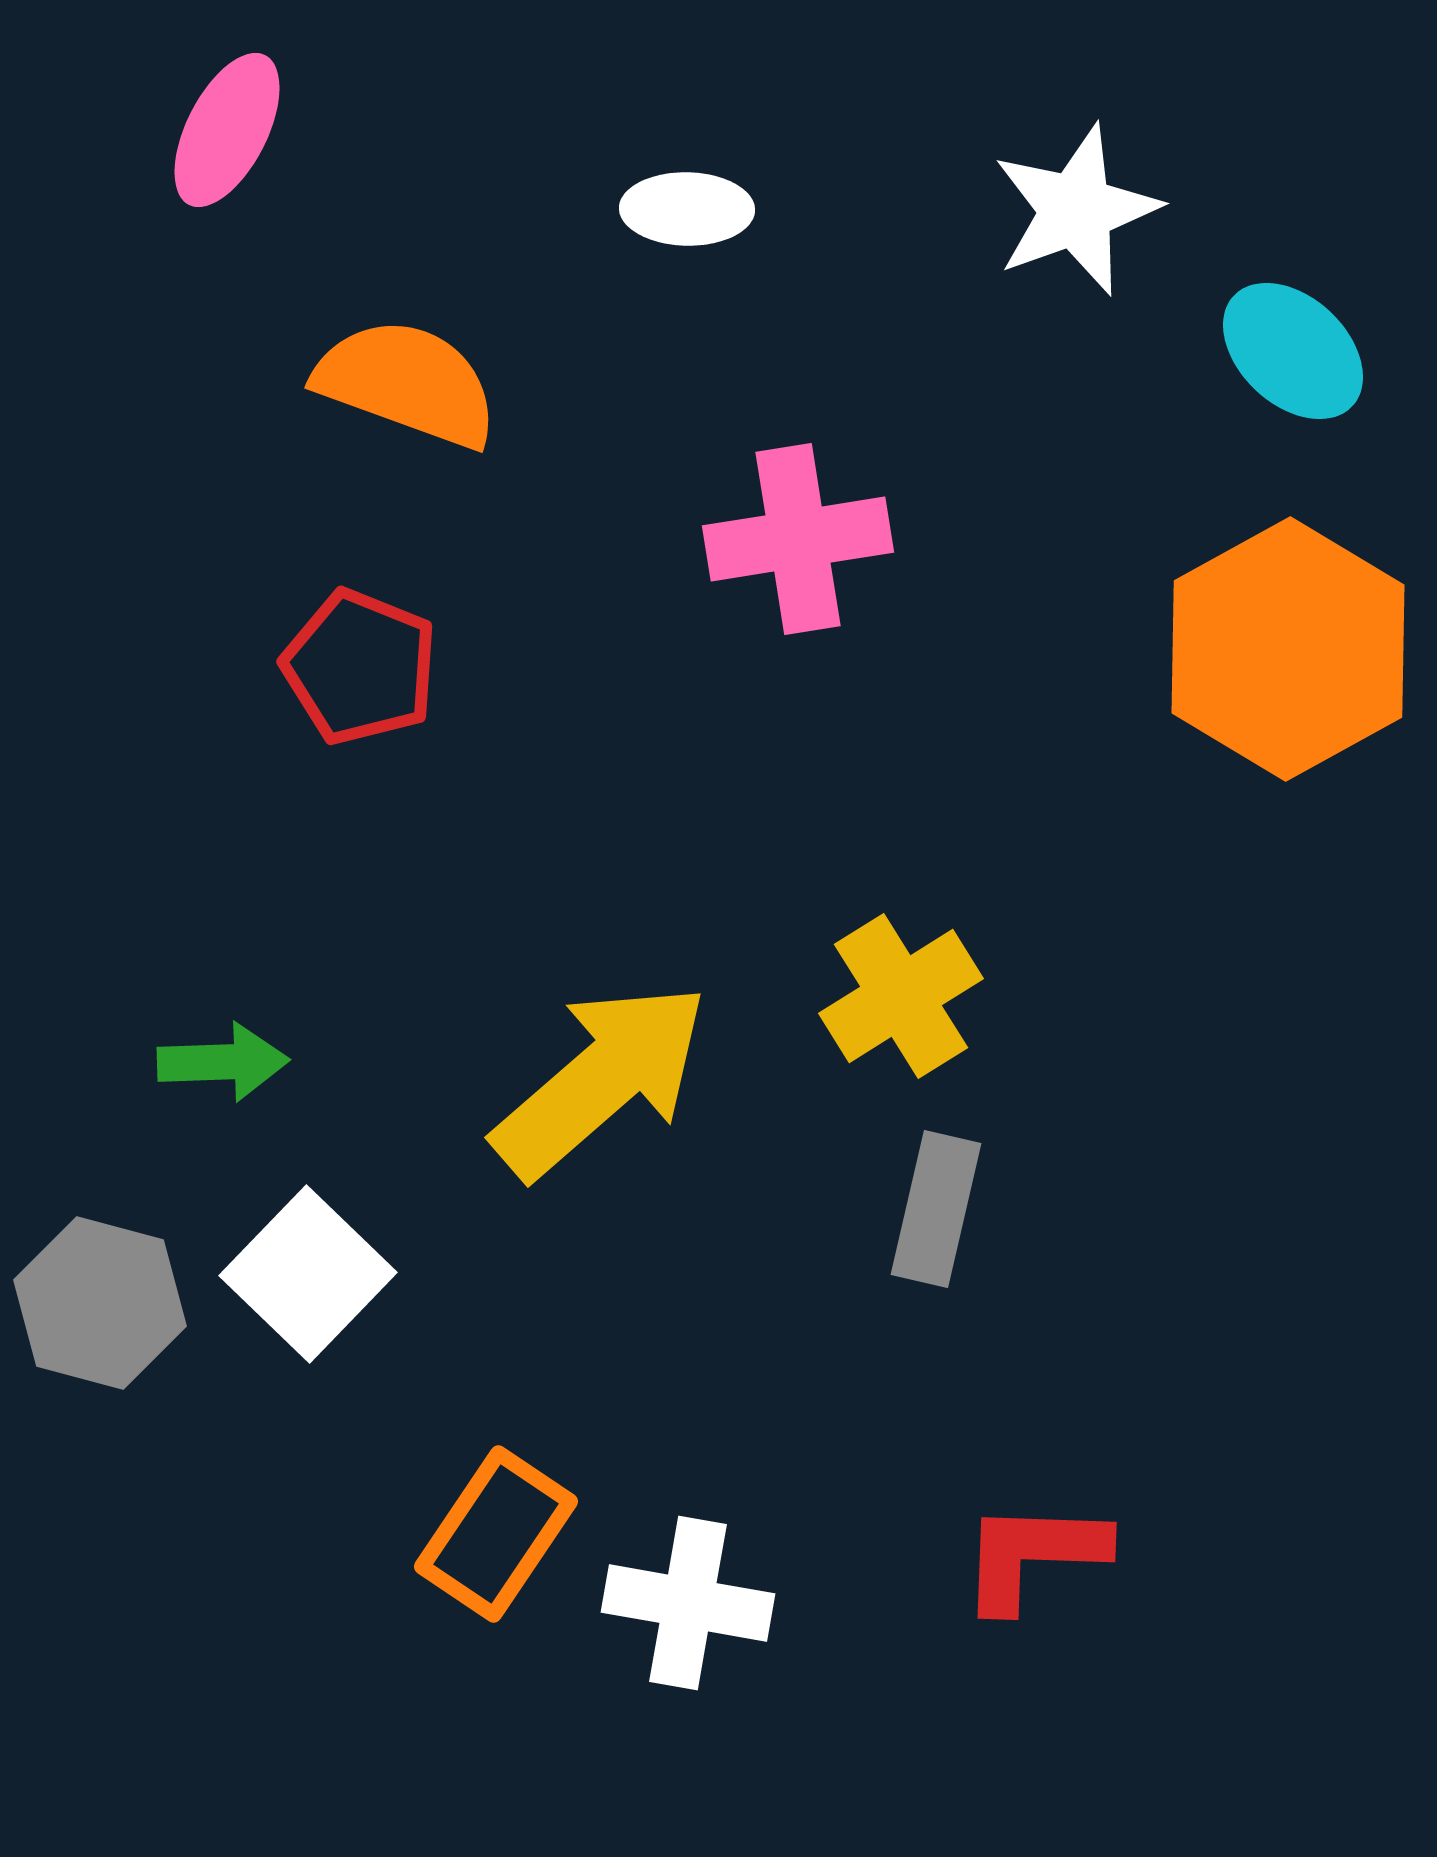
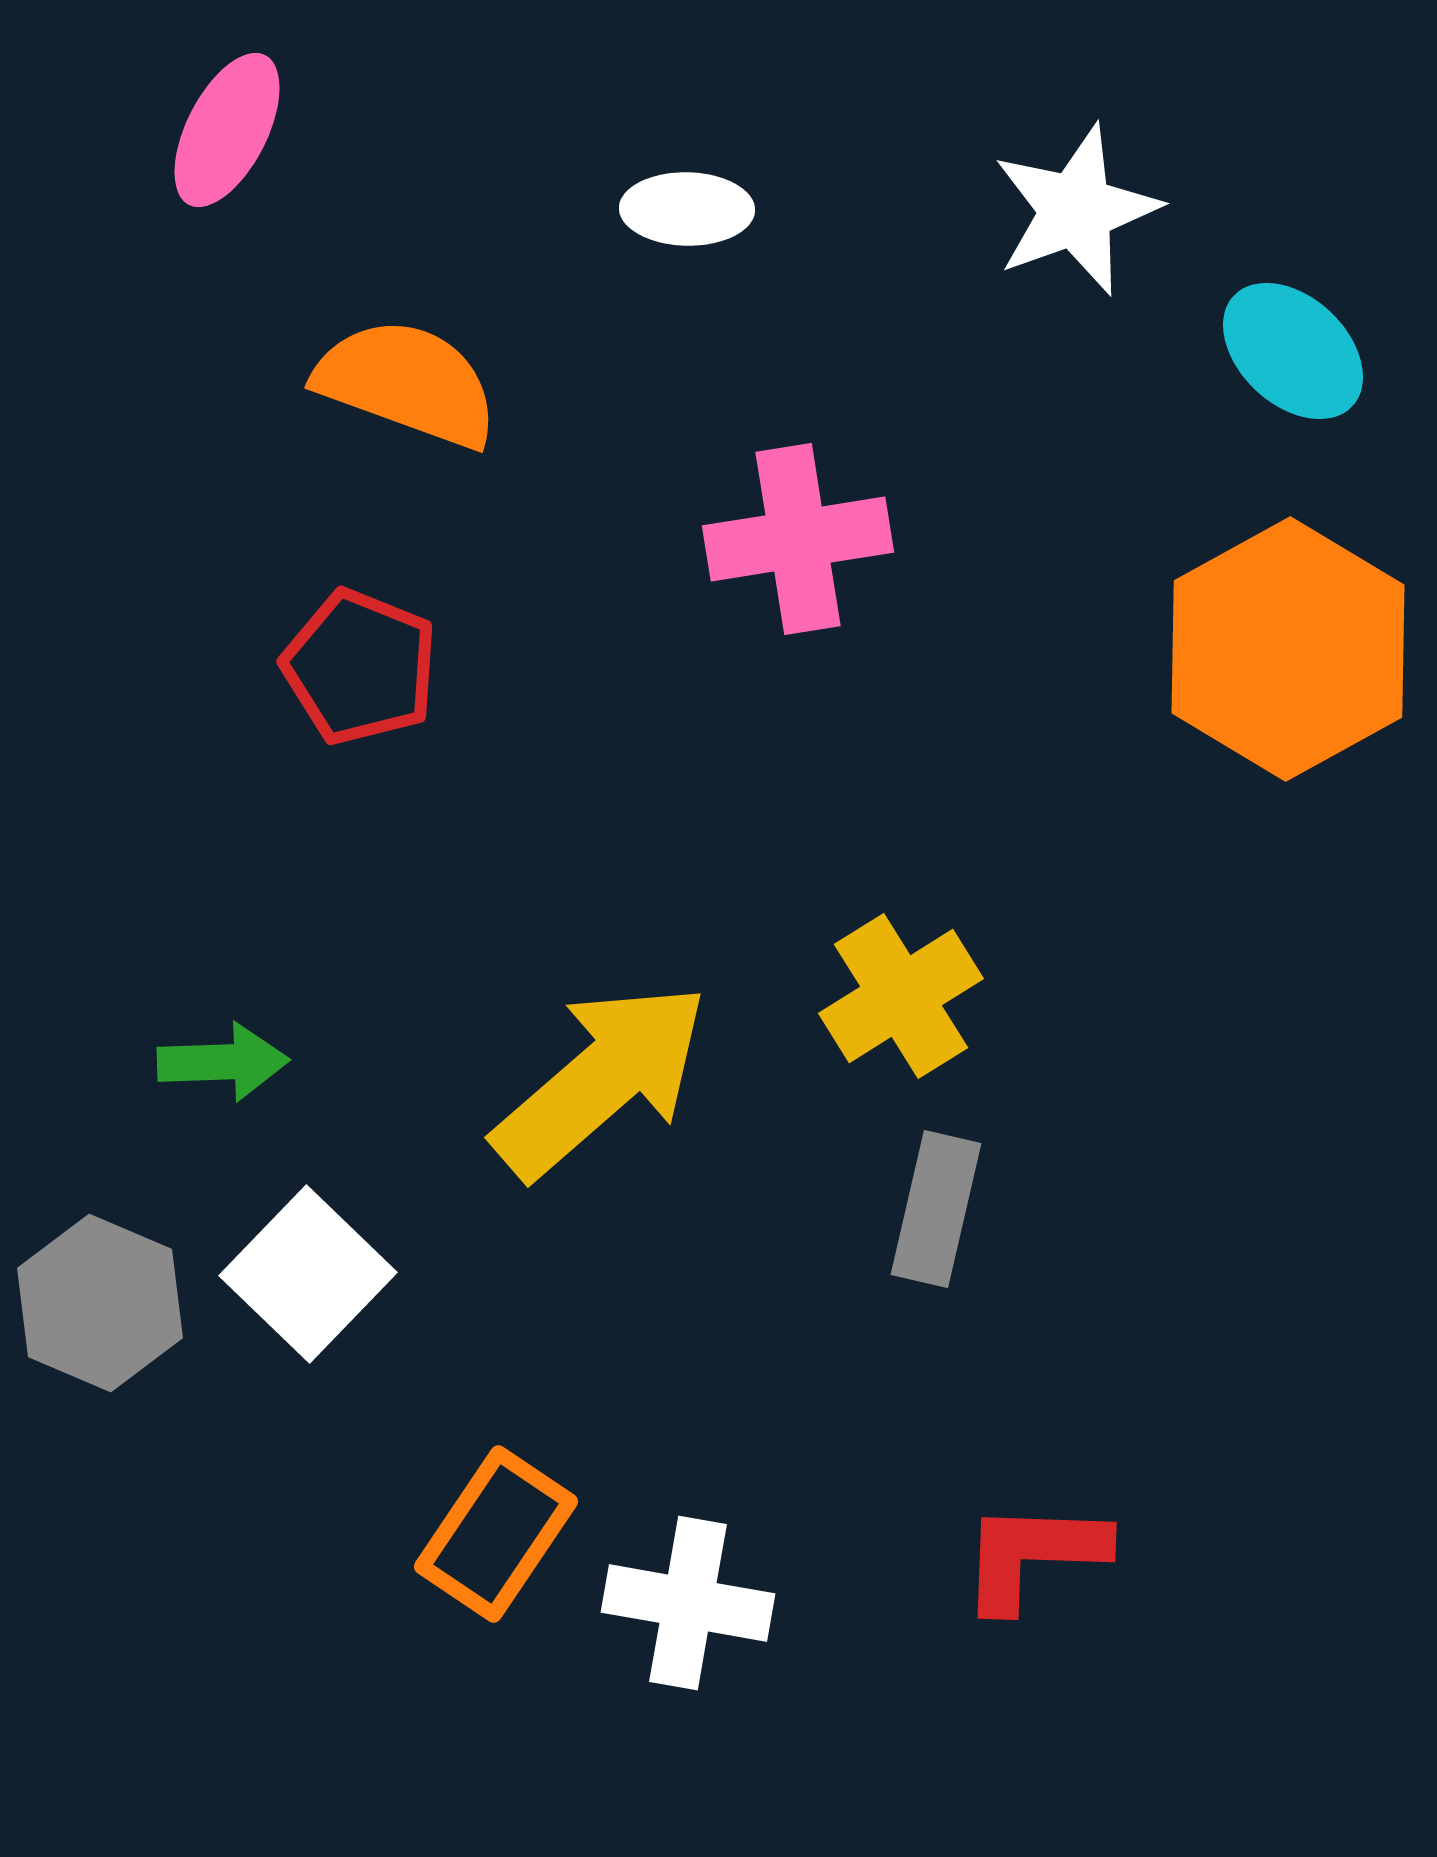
gray hexagon: rotated 8 degrees clockwise
